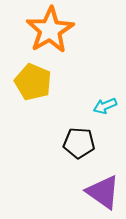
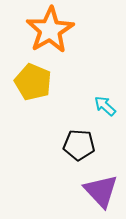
cyan arrow: rotated 65 degrees clockwise
black pentagon: moved 2 px down
purple triangle: moved 2 px left, 1 px up; rotated 12 degrees clockwise
